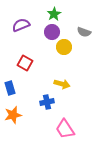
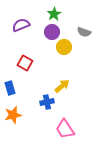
yellow arrow: moved 2 px down; rotated 56 degrees counterclockwise
